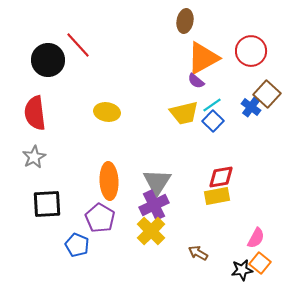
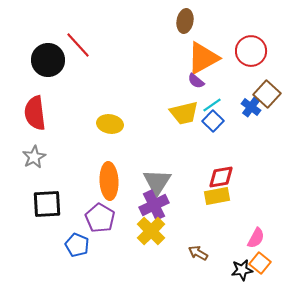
yellow ellipse: moved 3 px right, 12 px down
